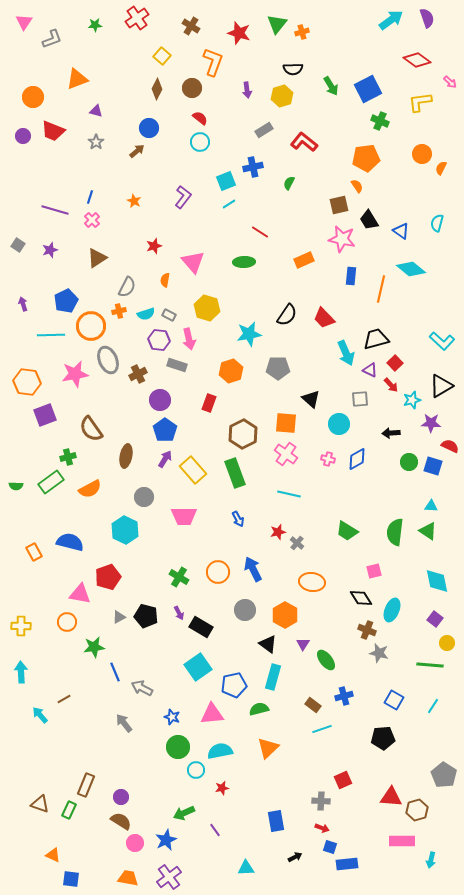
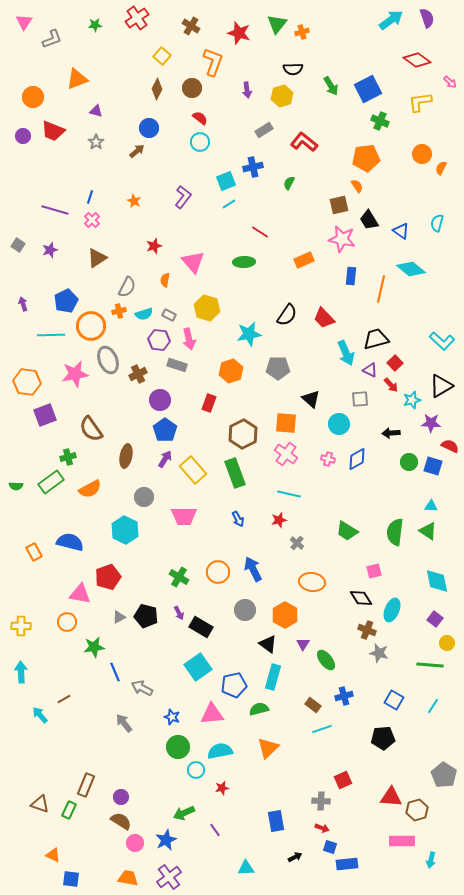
cyan semicircle at (146, 314): moved 2 px left
red star at (278, 532): moved 1 px right, 12 px up
